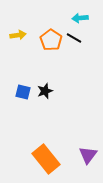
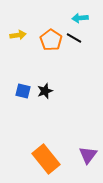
blue square: moved 1 px up
